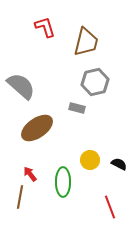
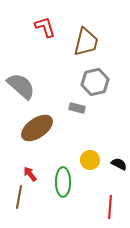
brown line: moved 1 px left
red line: rotated 25 degrees clockwise
